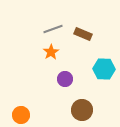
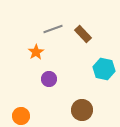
brown rectangle: rotated 24 degrees clockwise
orange star: moved 15 px left
cyan hexagon: rotated 10 degrees clockwise
purple circle: moved 16 px left
orange circle: moved 1 px down
